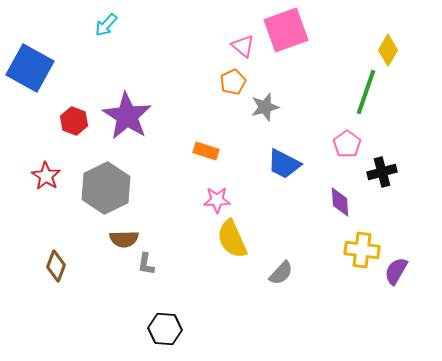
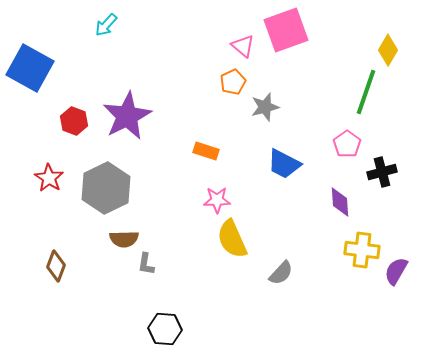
purple star: rotated 12 degrees clockwise
red star: moved 3 px right, 2 px down
